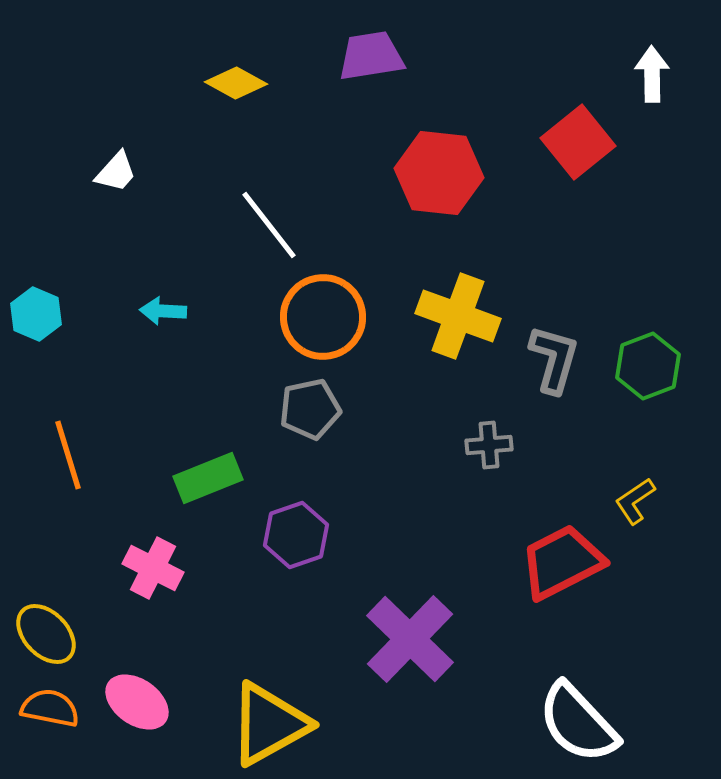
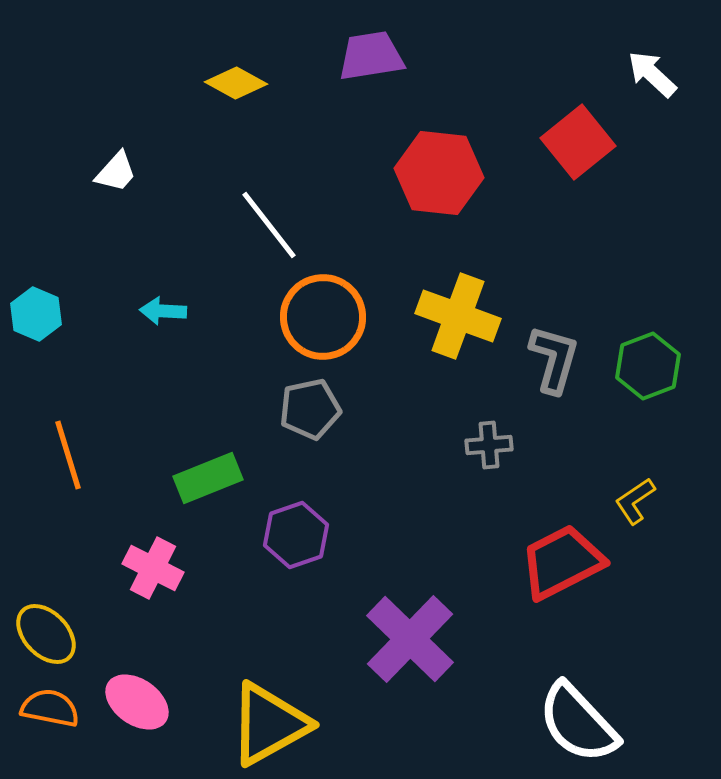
white arrow: rotated 46 degrees counterclockwise
